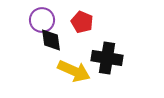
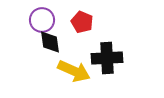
black diamond: moved 1 px left, 2 px down
black cross: rotated 12 degrees counterclockwise
